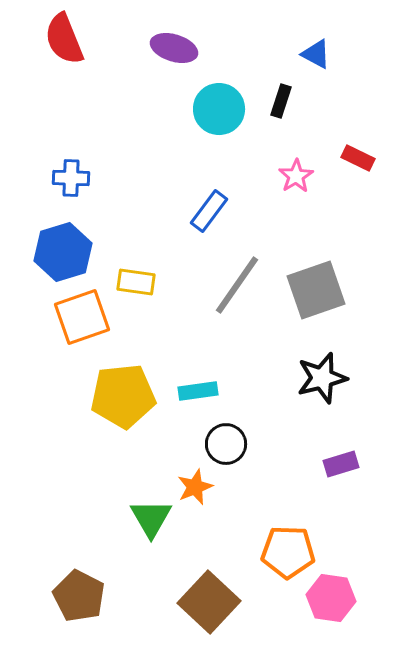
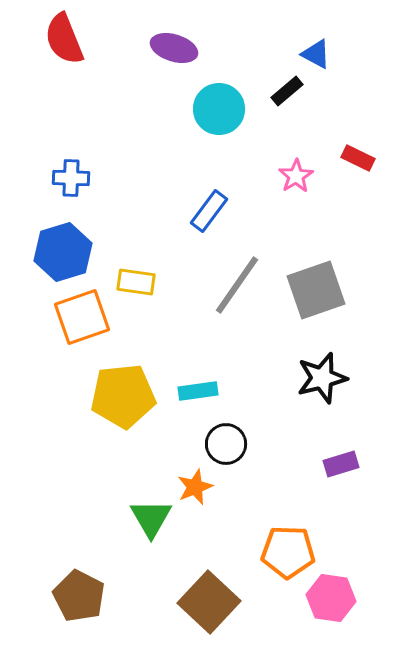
black rectangle: moved 6 px right, 10 px up; rotated 32 degrees clockwise
